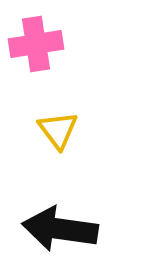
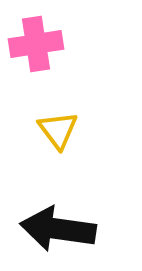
black arrow: moved 2 px left
